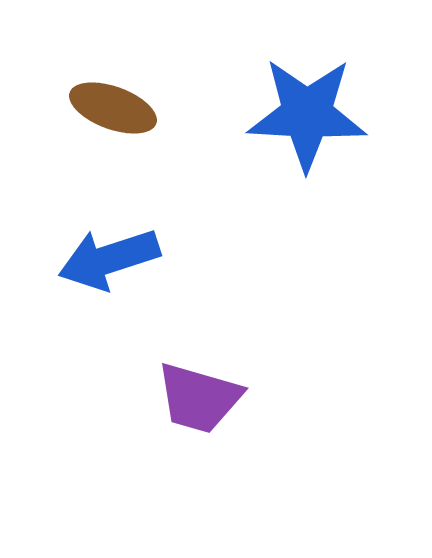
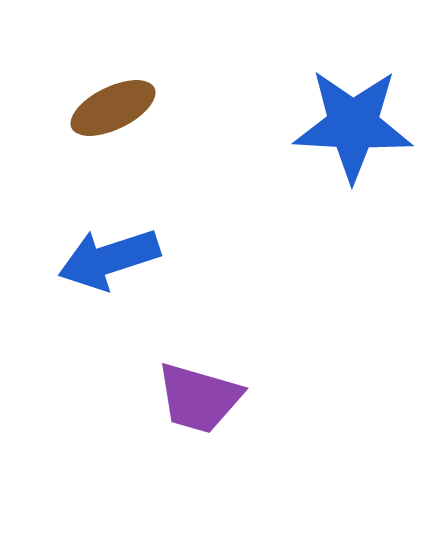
brown ellipse: rotated 46 degrees counterclockwise
blue star: moved 46 px right, 11 px down
